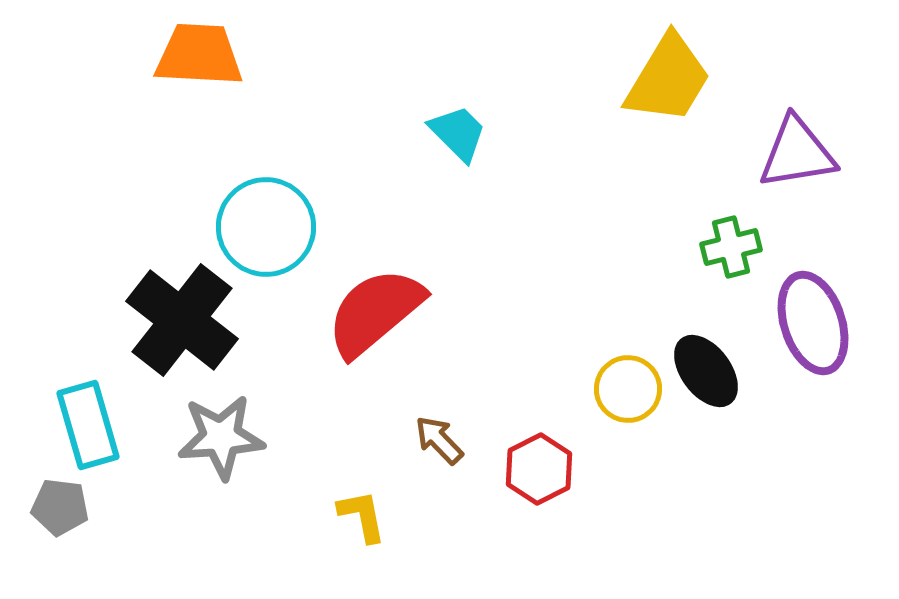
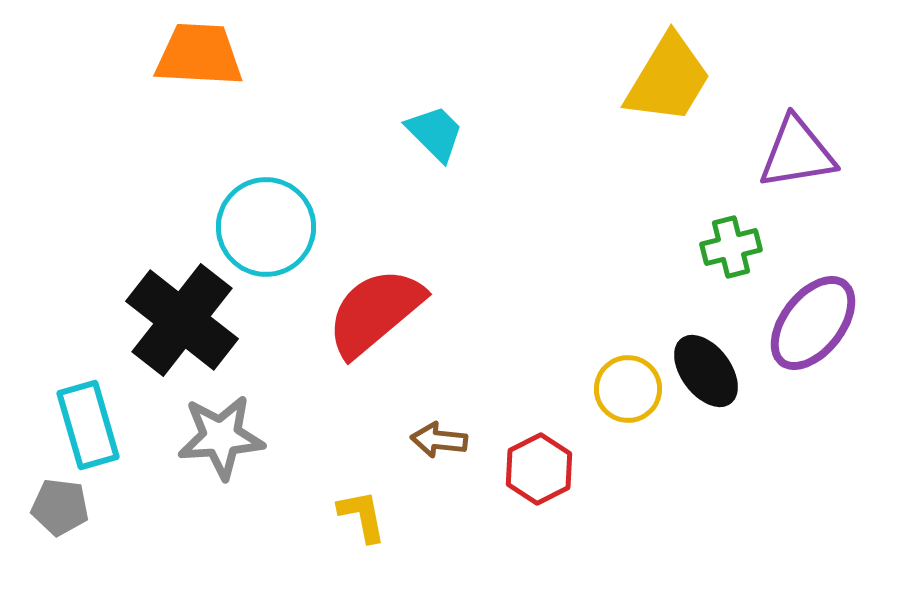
cyan trapezoid: moved 23 px left
purple ellipse: rotated 56 degrees clockwise
brown arrow: rotated 40 degrees counterclockwise
